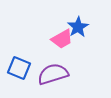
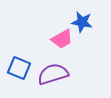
blue star: moved 4 px right, 5 px up; rotated 30 degrees counterclockwise
